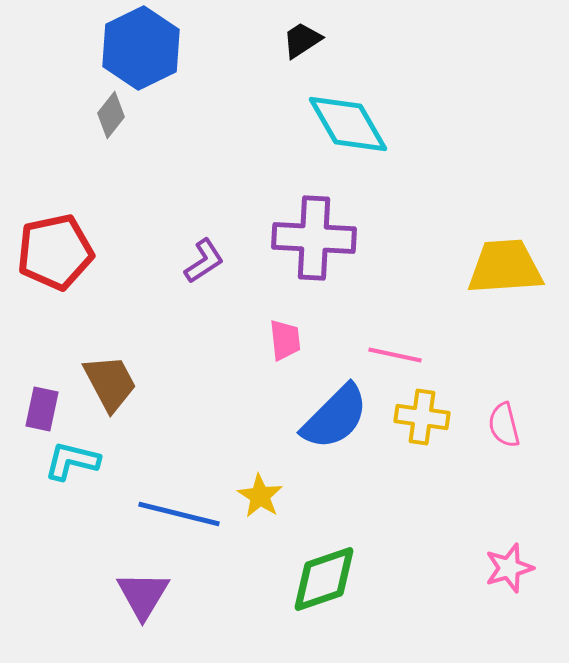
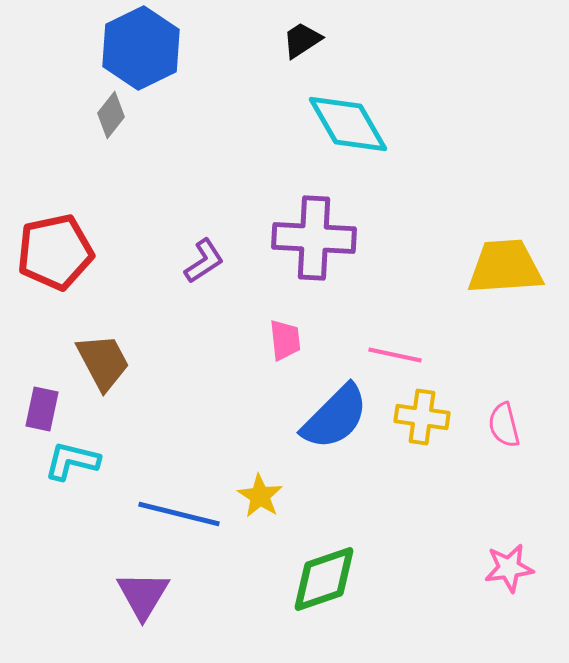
brown trapezoid: moved 7 px left, 21 px up
pink star: rotated 9 degrees clockwise
